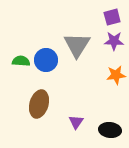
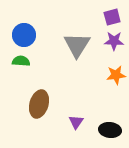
blue circle: moved 22 px left, 25 px up
